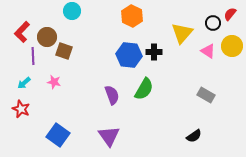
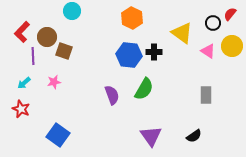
orange hexagon: moved 2 px down
yellow triangle: rotated 35 degrees counterclockwise
pink star: rotated 24 degrees counterclockwise
gray rectangle: rotated 60 degrees clockwise
purple triangle: moved 42 px right
